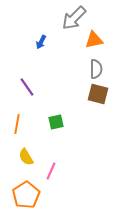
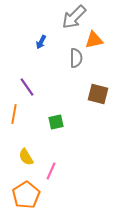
gray arrow: moved 1 px up
gray semicircle: moved 20 px left, 11 px up
orange line: moved 3 px left, 10 px up
